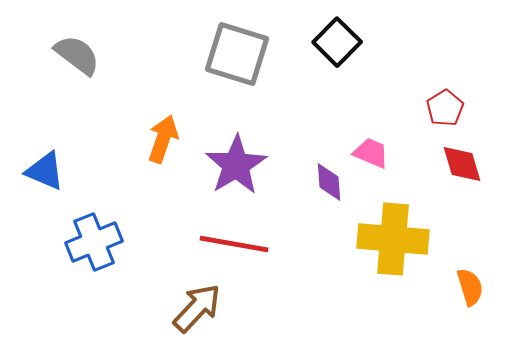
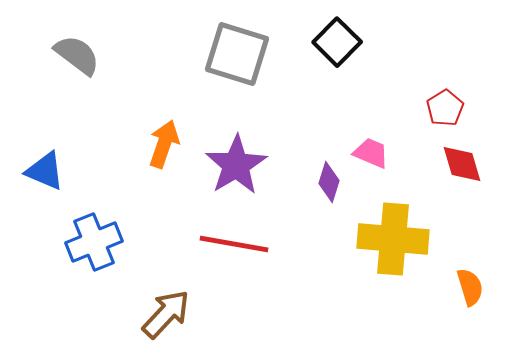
orange arrow: moved 1 px right, 5 px down
purple diamond: rotated 21 degrees clockwise
brown arrow: moved 31 px left, 6 px down
